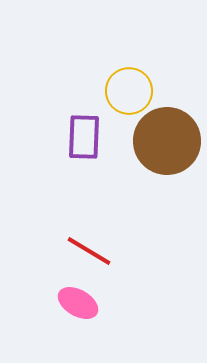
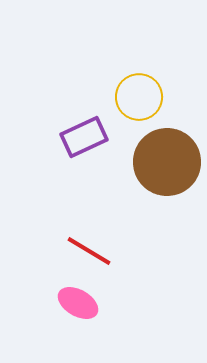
yellow circle: moved 10 px right, 6 px down
purple rectangle: rotated 63 degrees clockwise
brown circle: moved 21 px down
